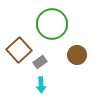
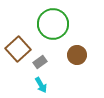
green circle: moved 1 px right
brown square: moved 1 px left, 1 px up
cyan arrow: rotated 28 degrees counterclockwise
